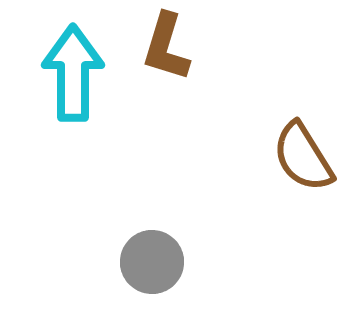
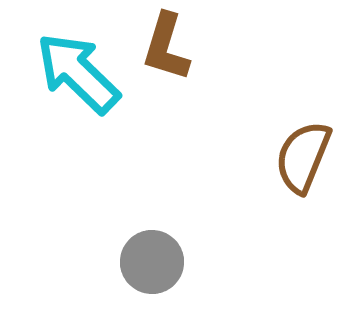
cyan arrow: moved 5 px right; rotated 46 degrees counterclockwise
brown semicircle: rotated 54 degrees clockwise
